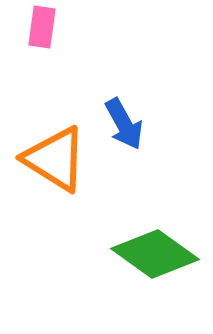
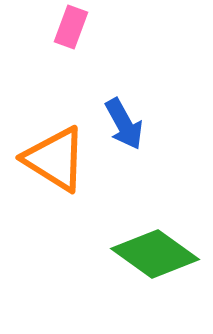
pink rectangle: moved 29 px right; rotated 12 degrees clockwise
